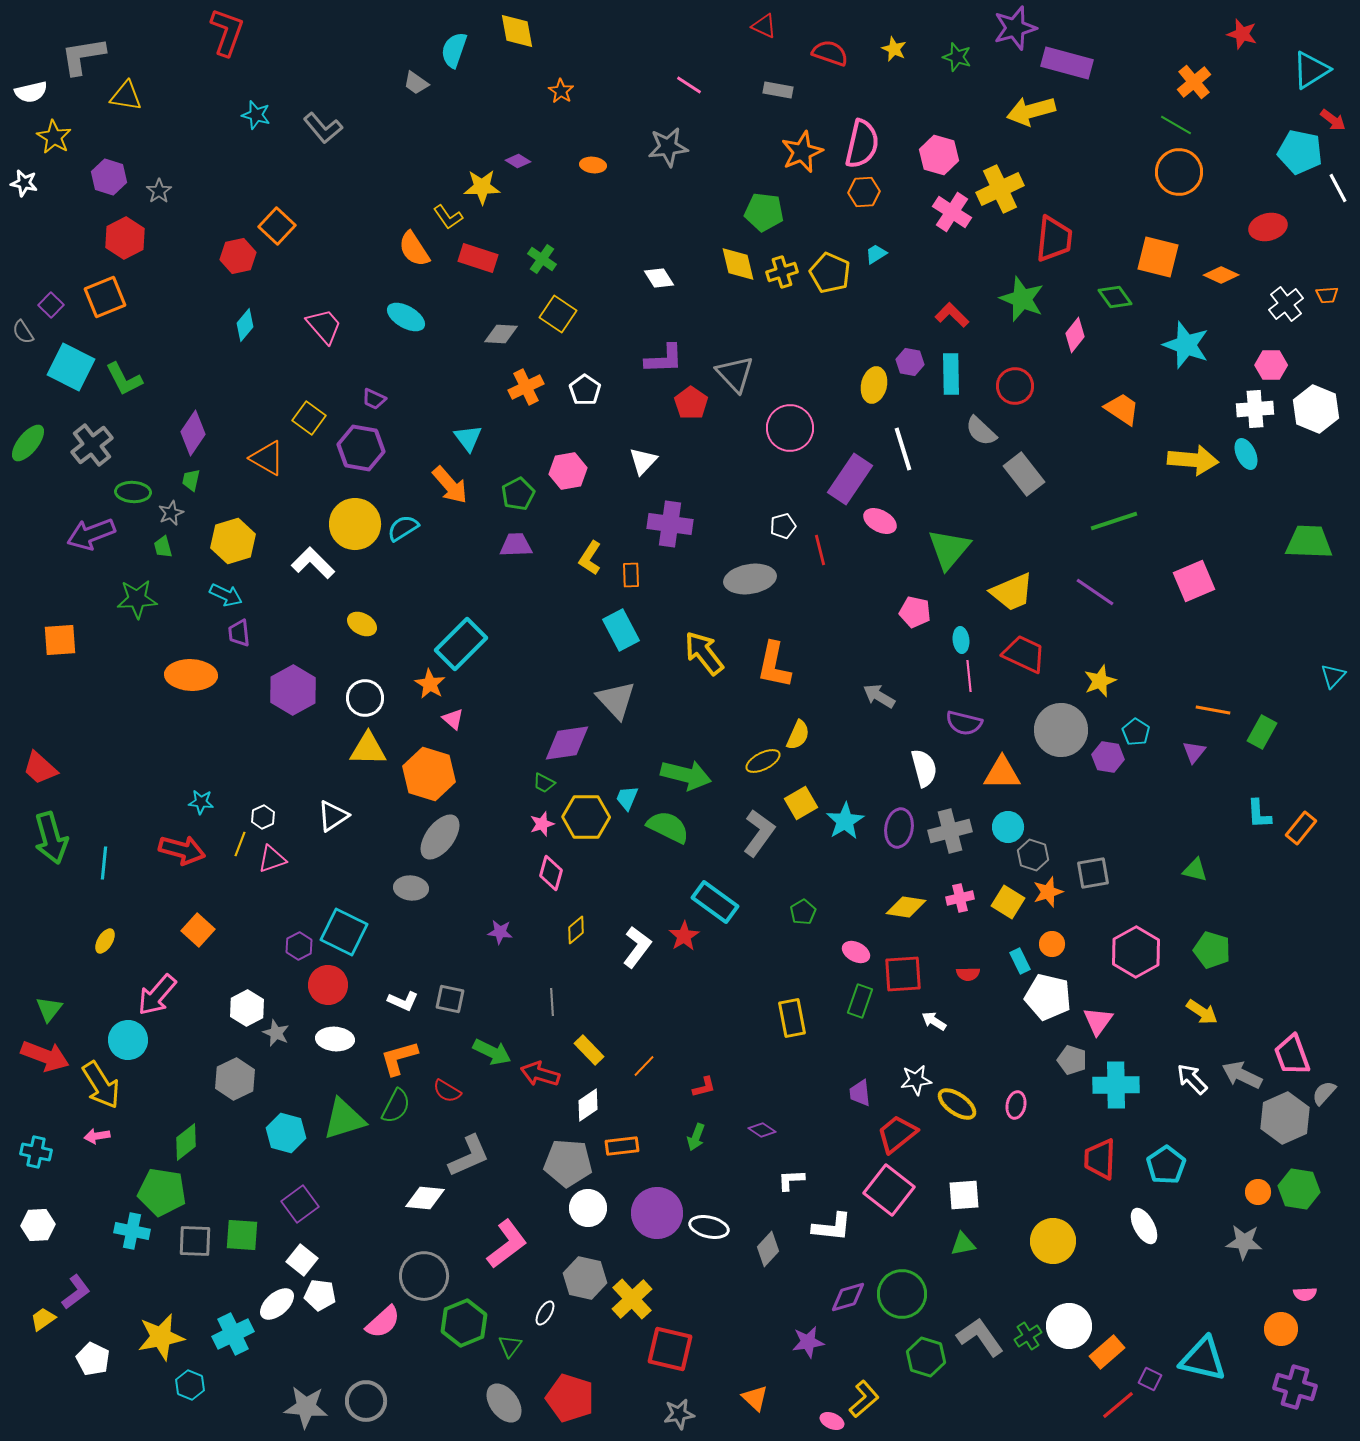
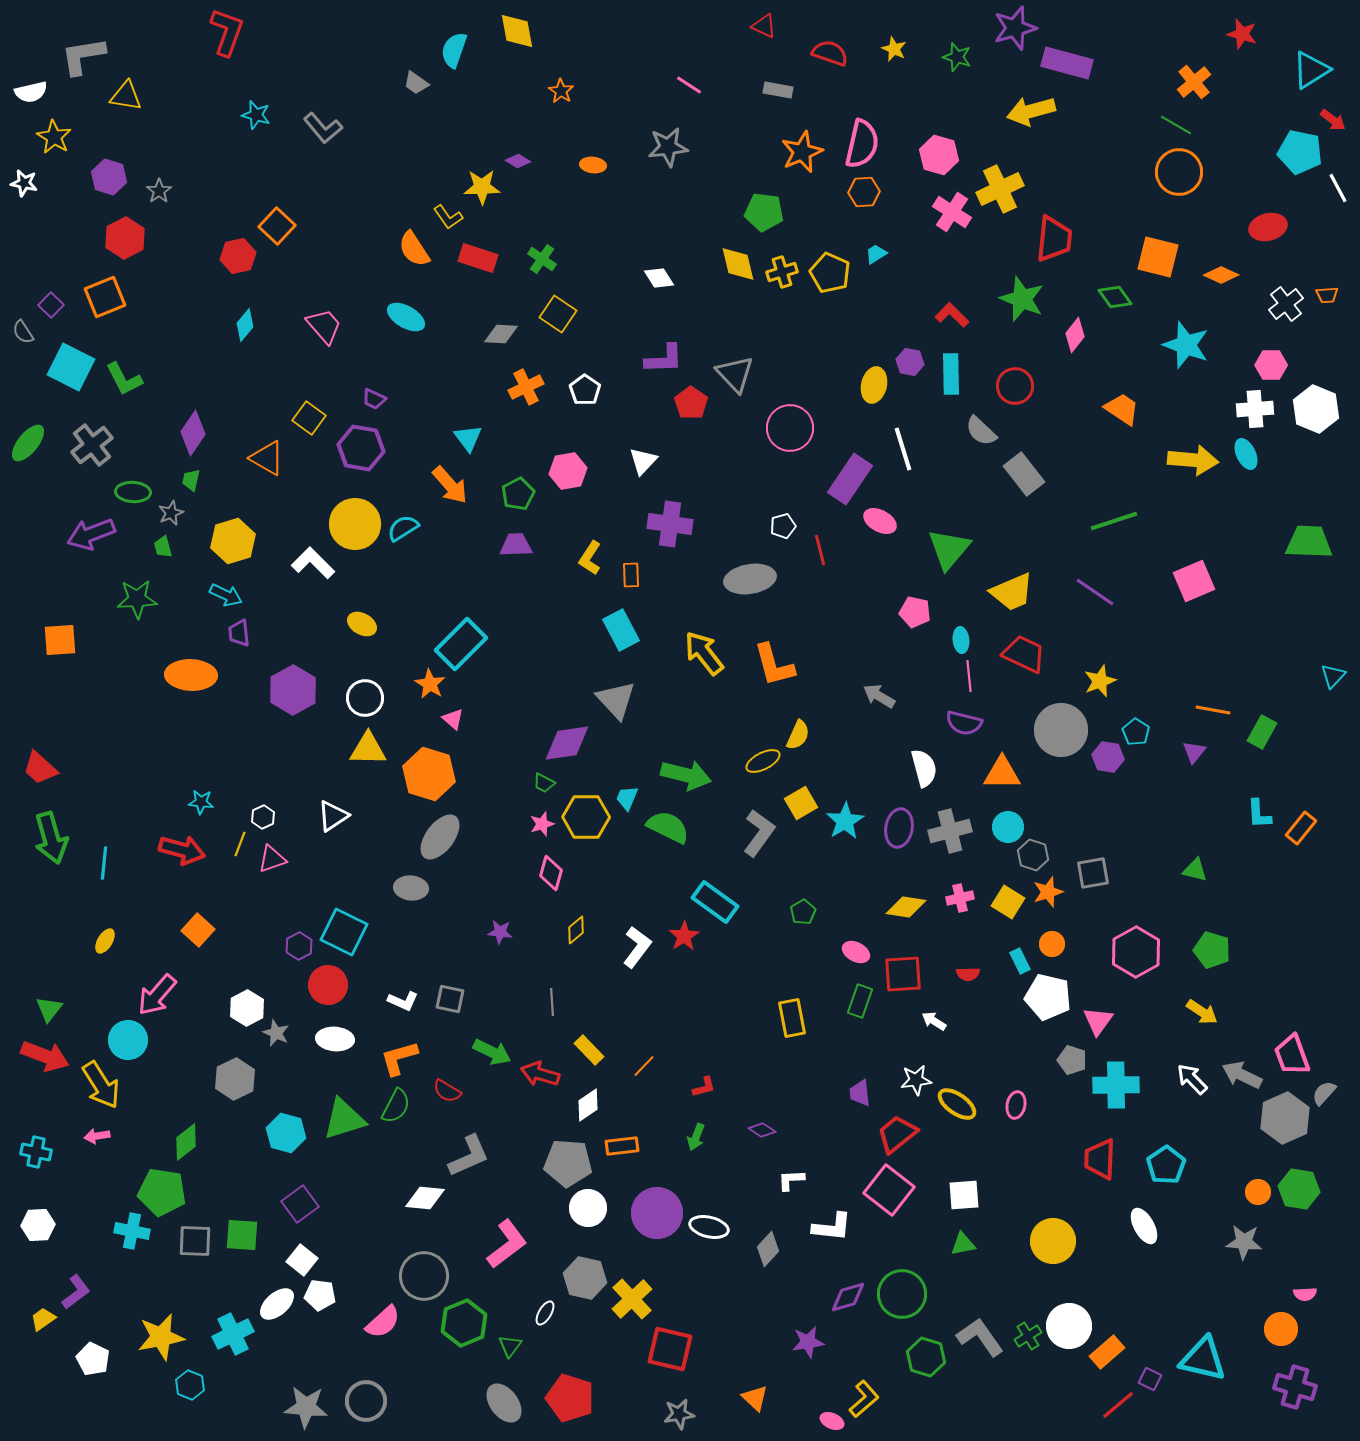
orange L-shape at (774, 665): rotated 27 degrees counterclockwise
